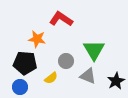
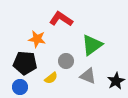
green triangle: moved 2 px left, 5 px up; rotated 25 degrees clockwise
